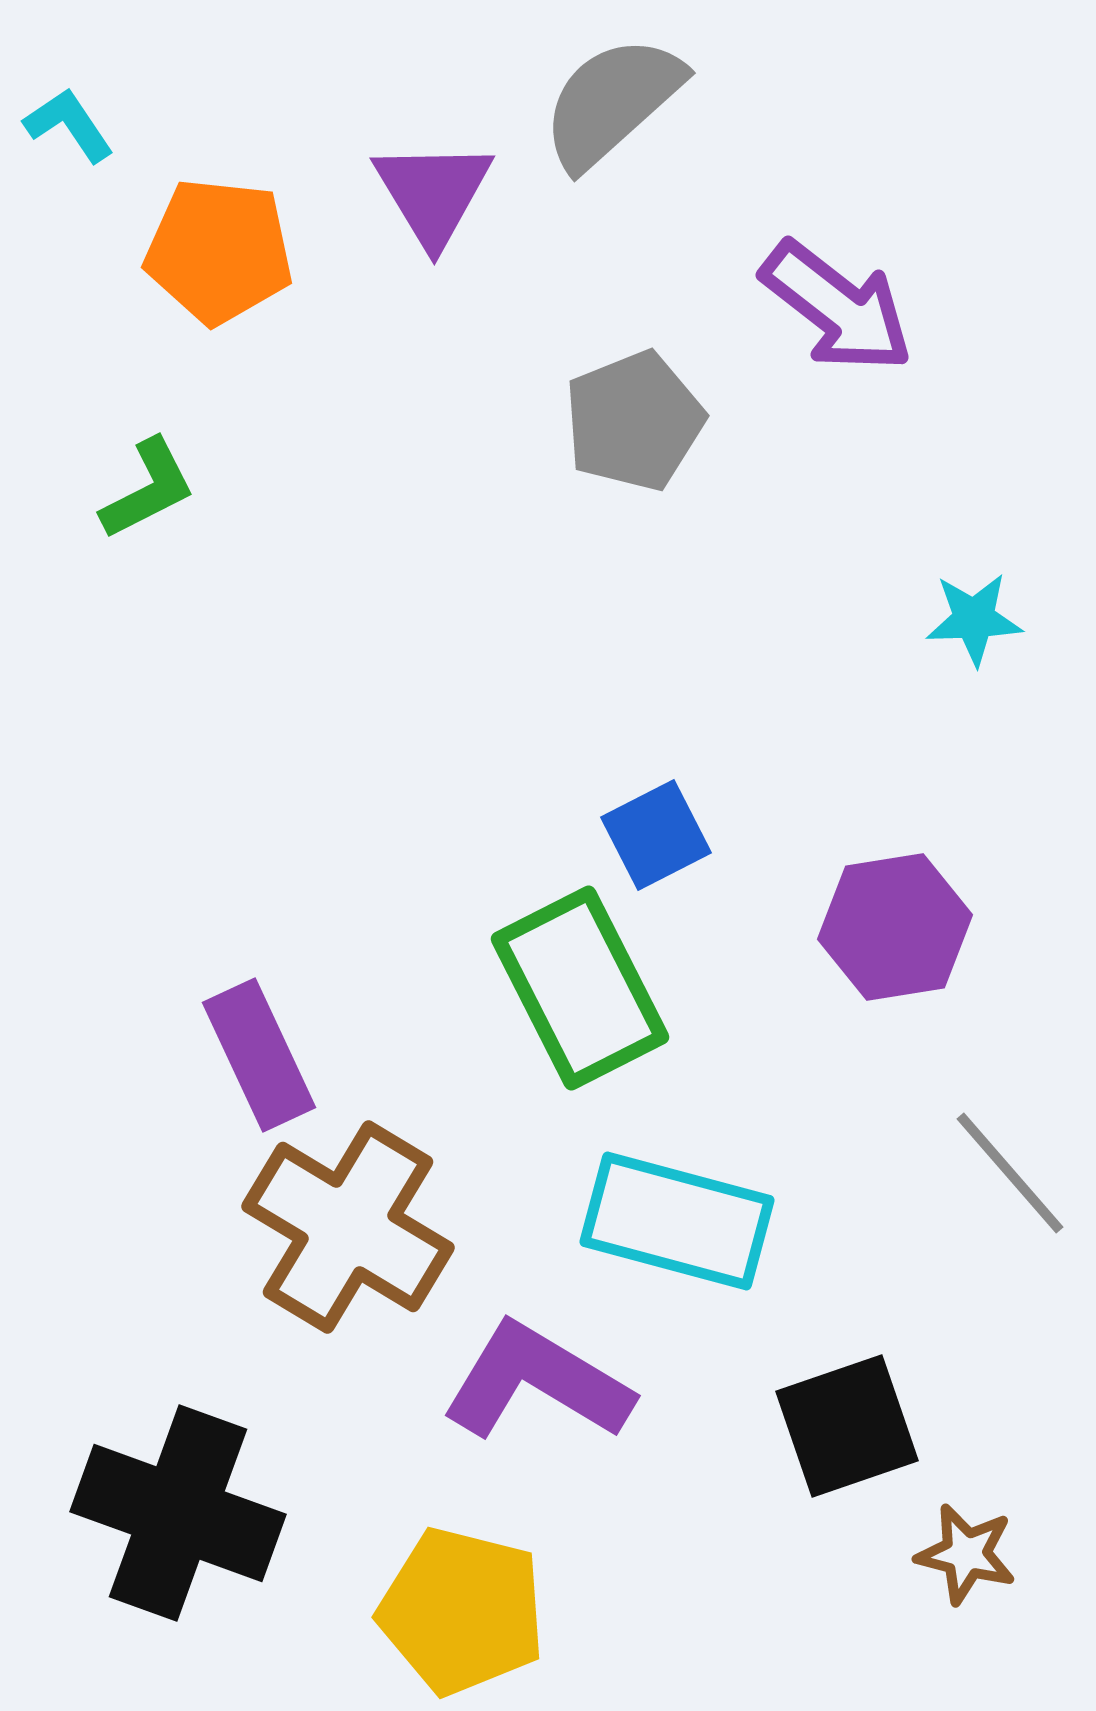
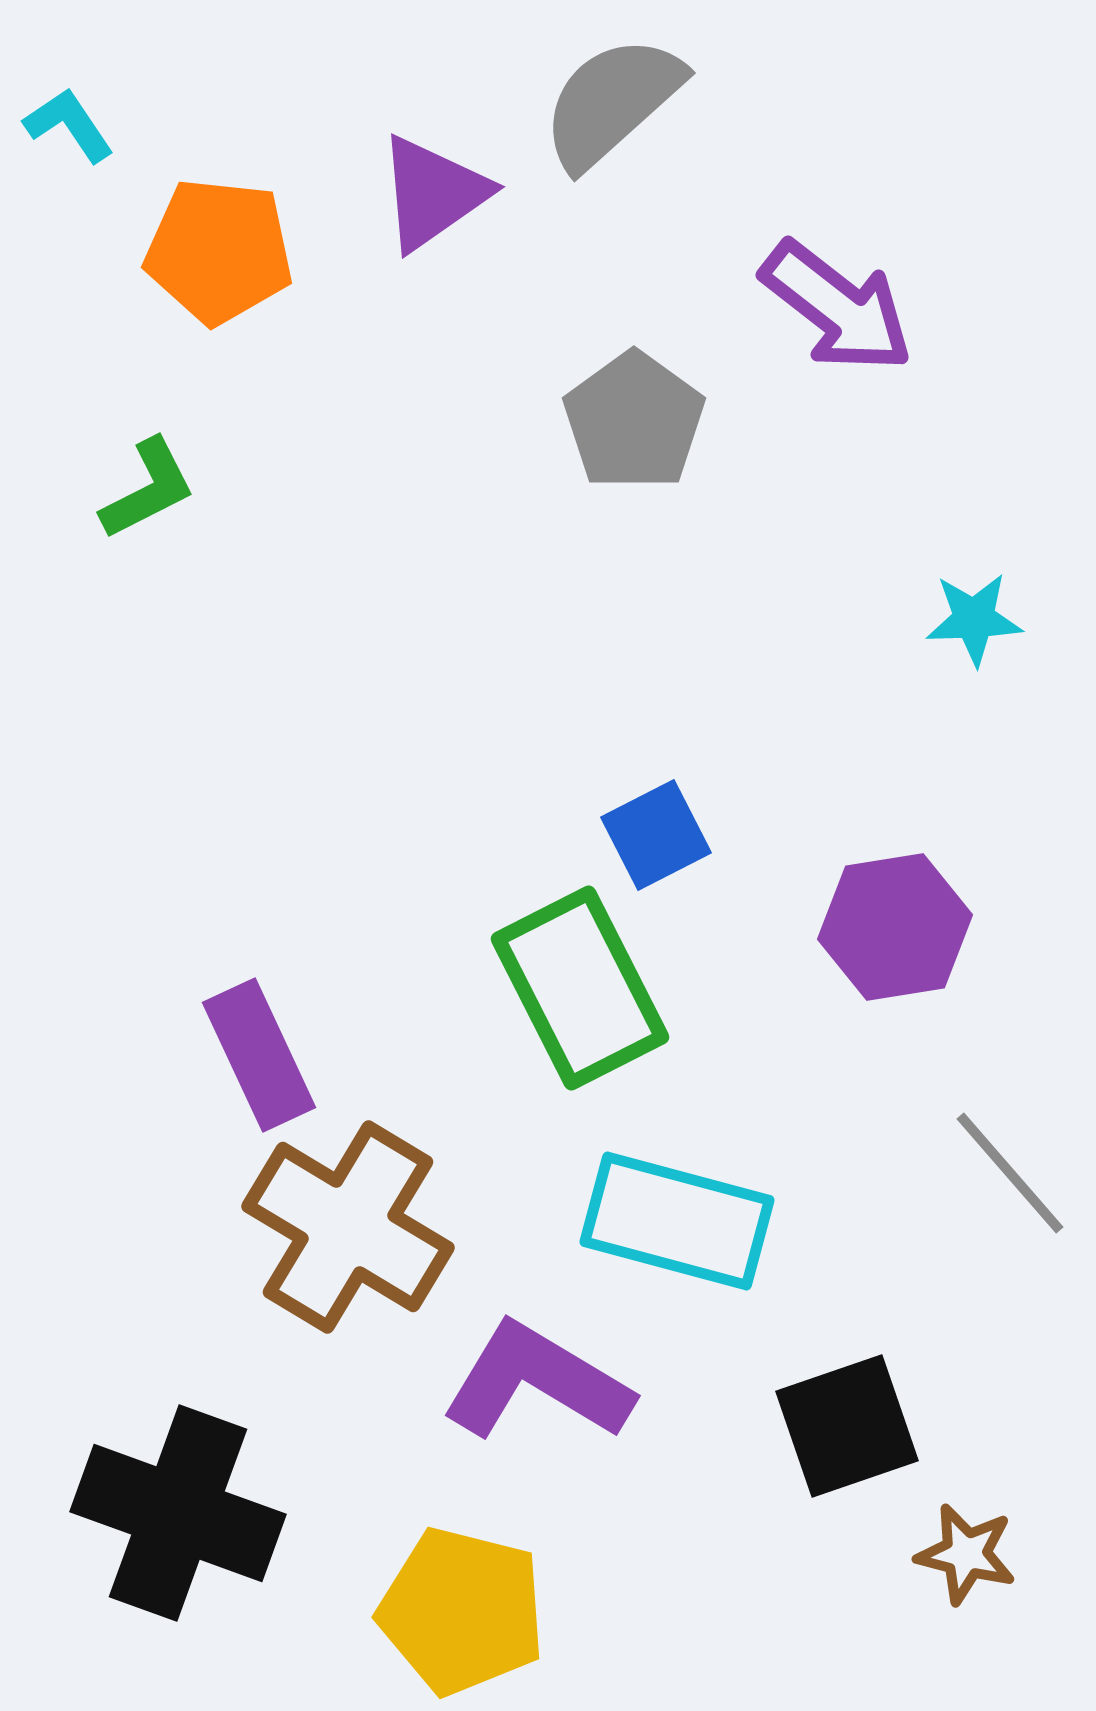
purple triangle: rotated 26 degrees clockwise
gray pentagon: rotated 14 degrees counterclockwise
